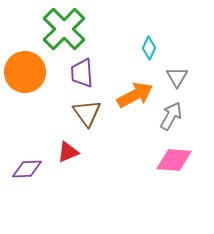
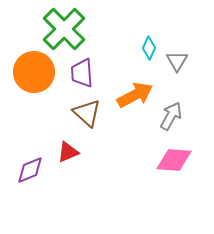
orange circle: moved 9 px right
gray triangle: moved 16 px up
brown triangle: rotated 12 degrees counterclockwise
purple diamond: moved 3 px right, 1 px down; rotated 20 degrees counterclockwise
